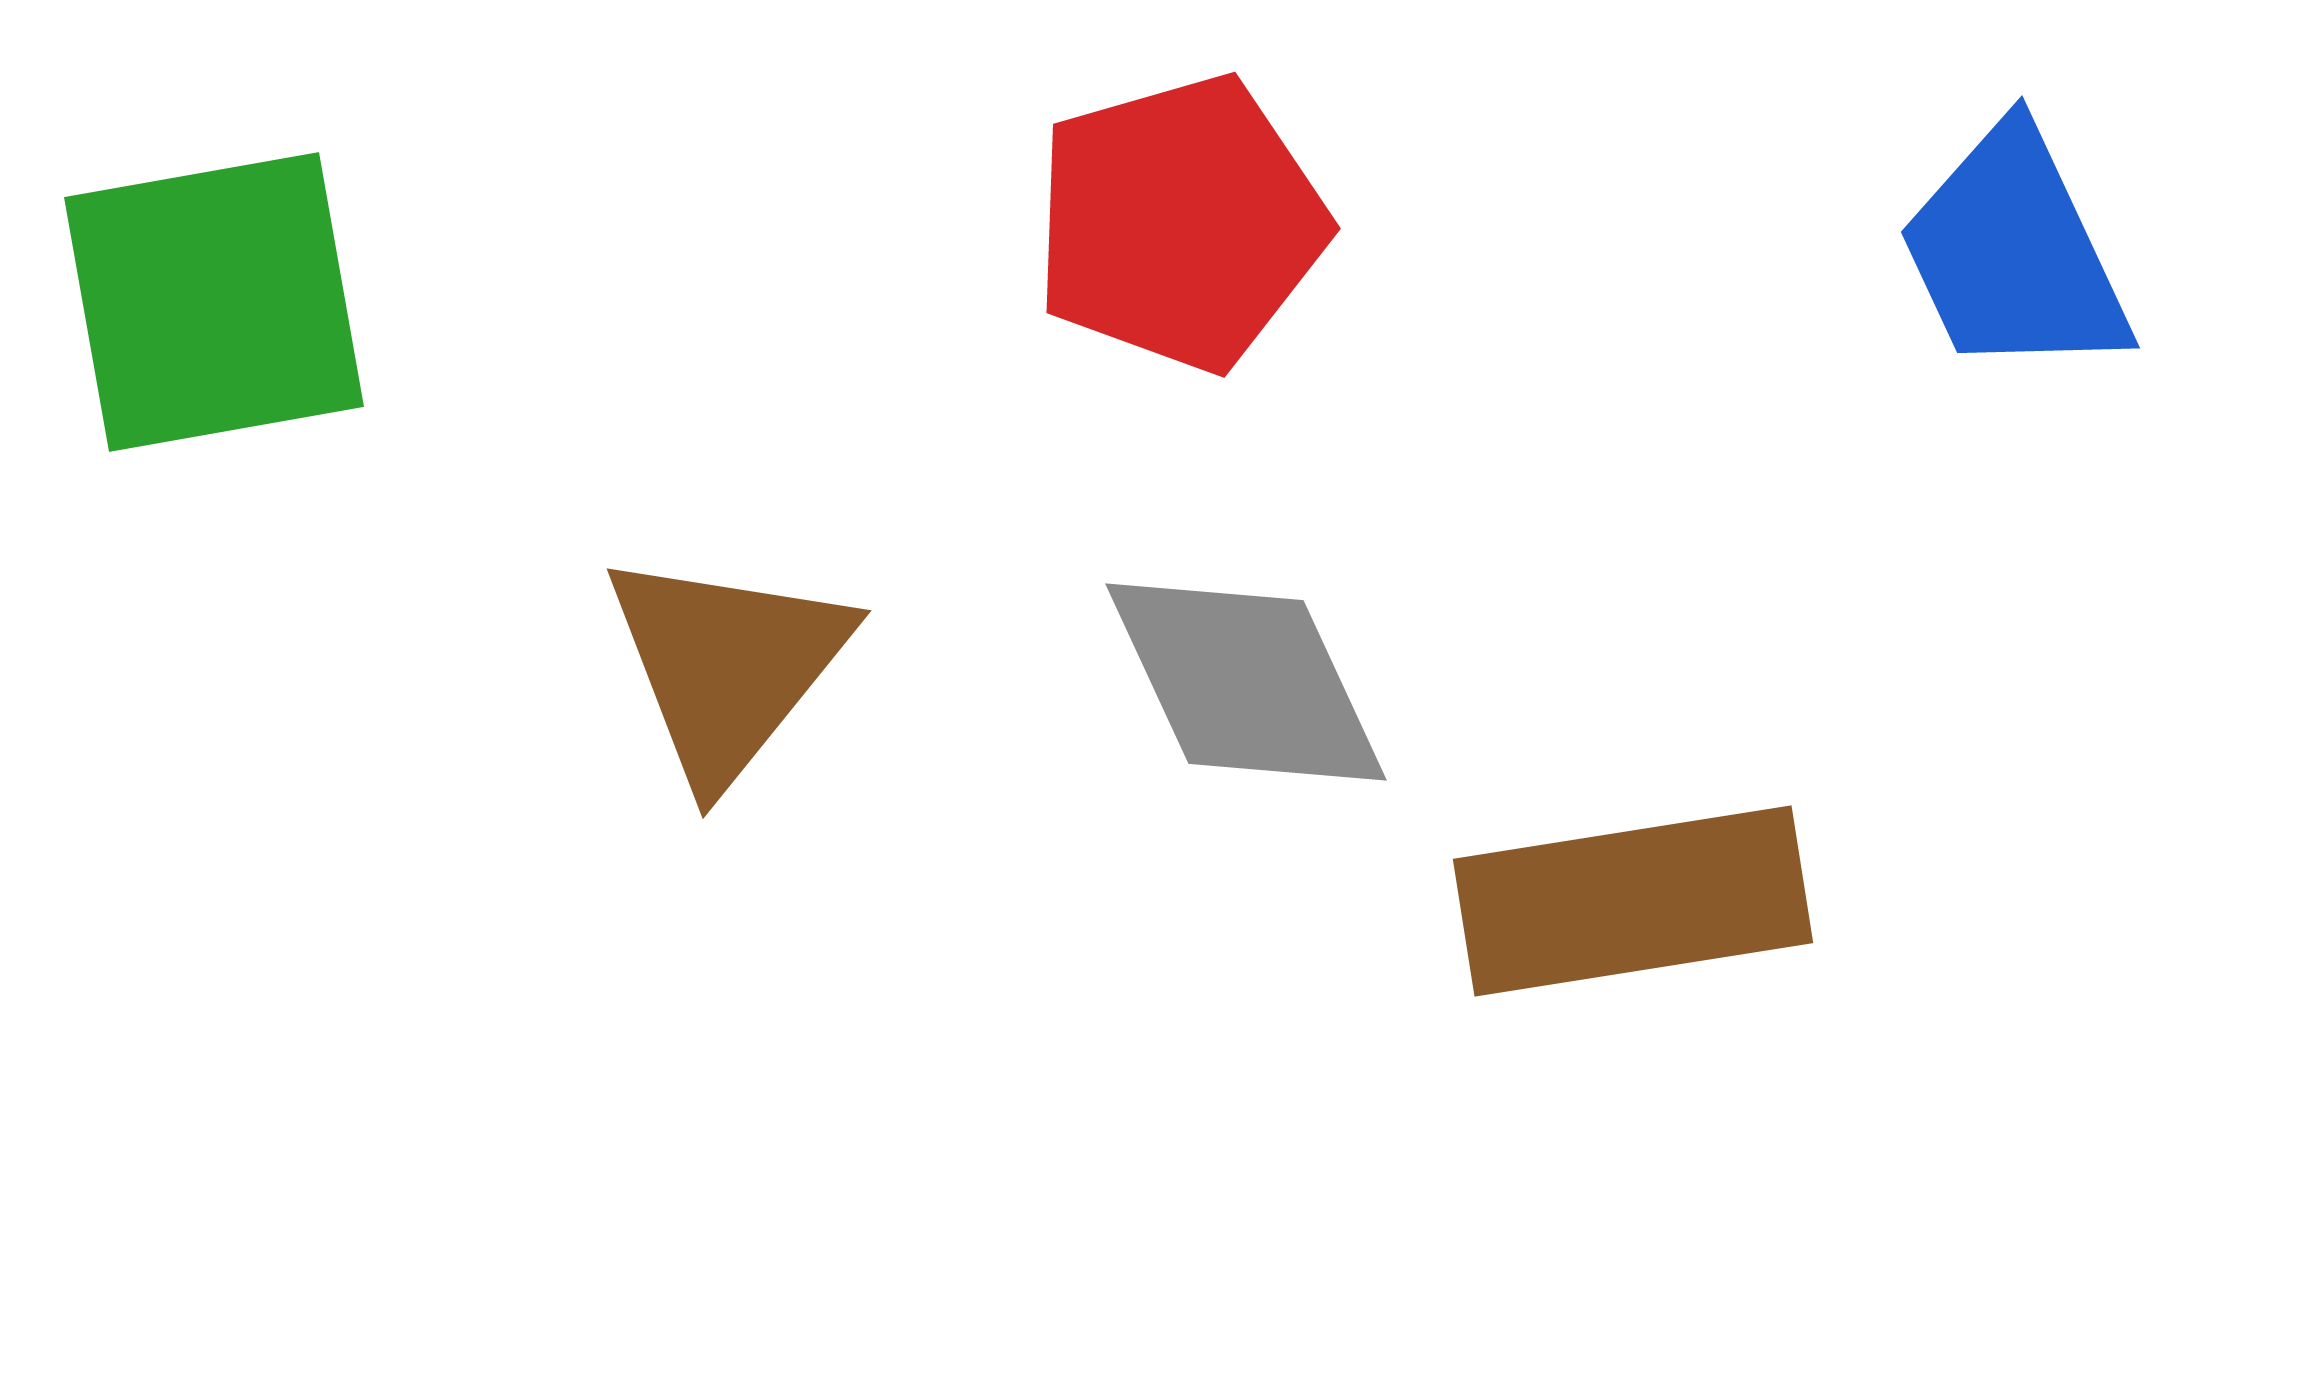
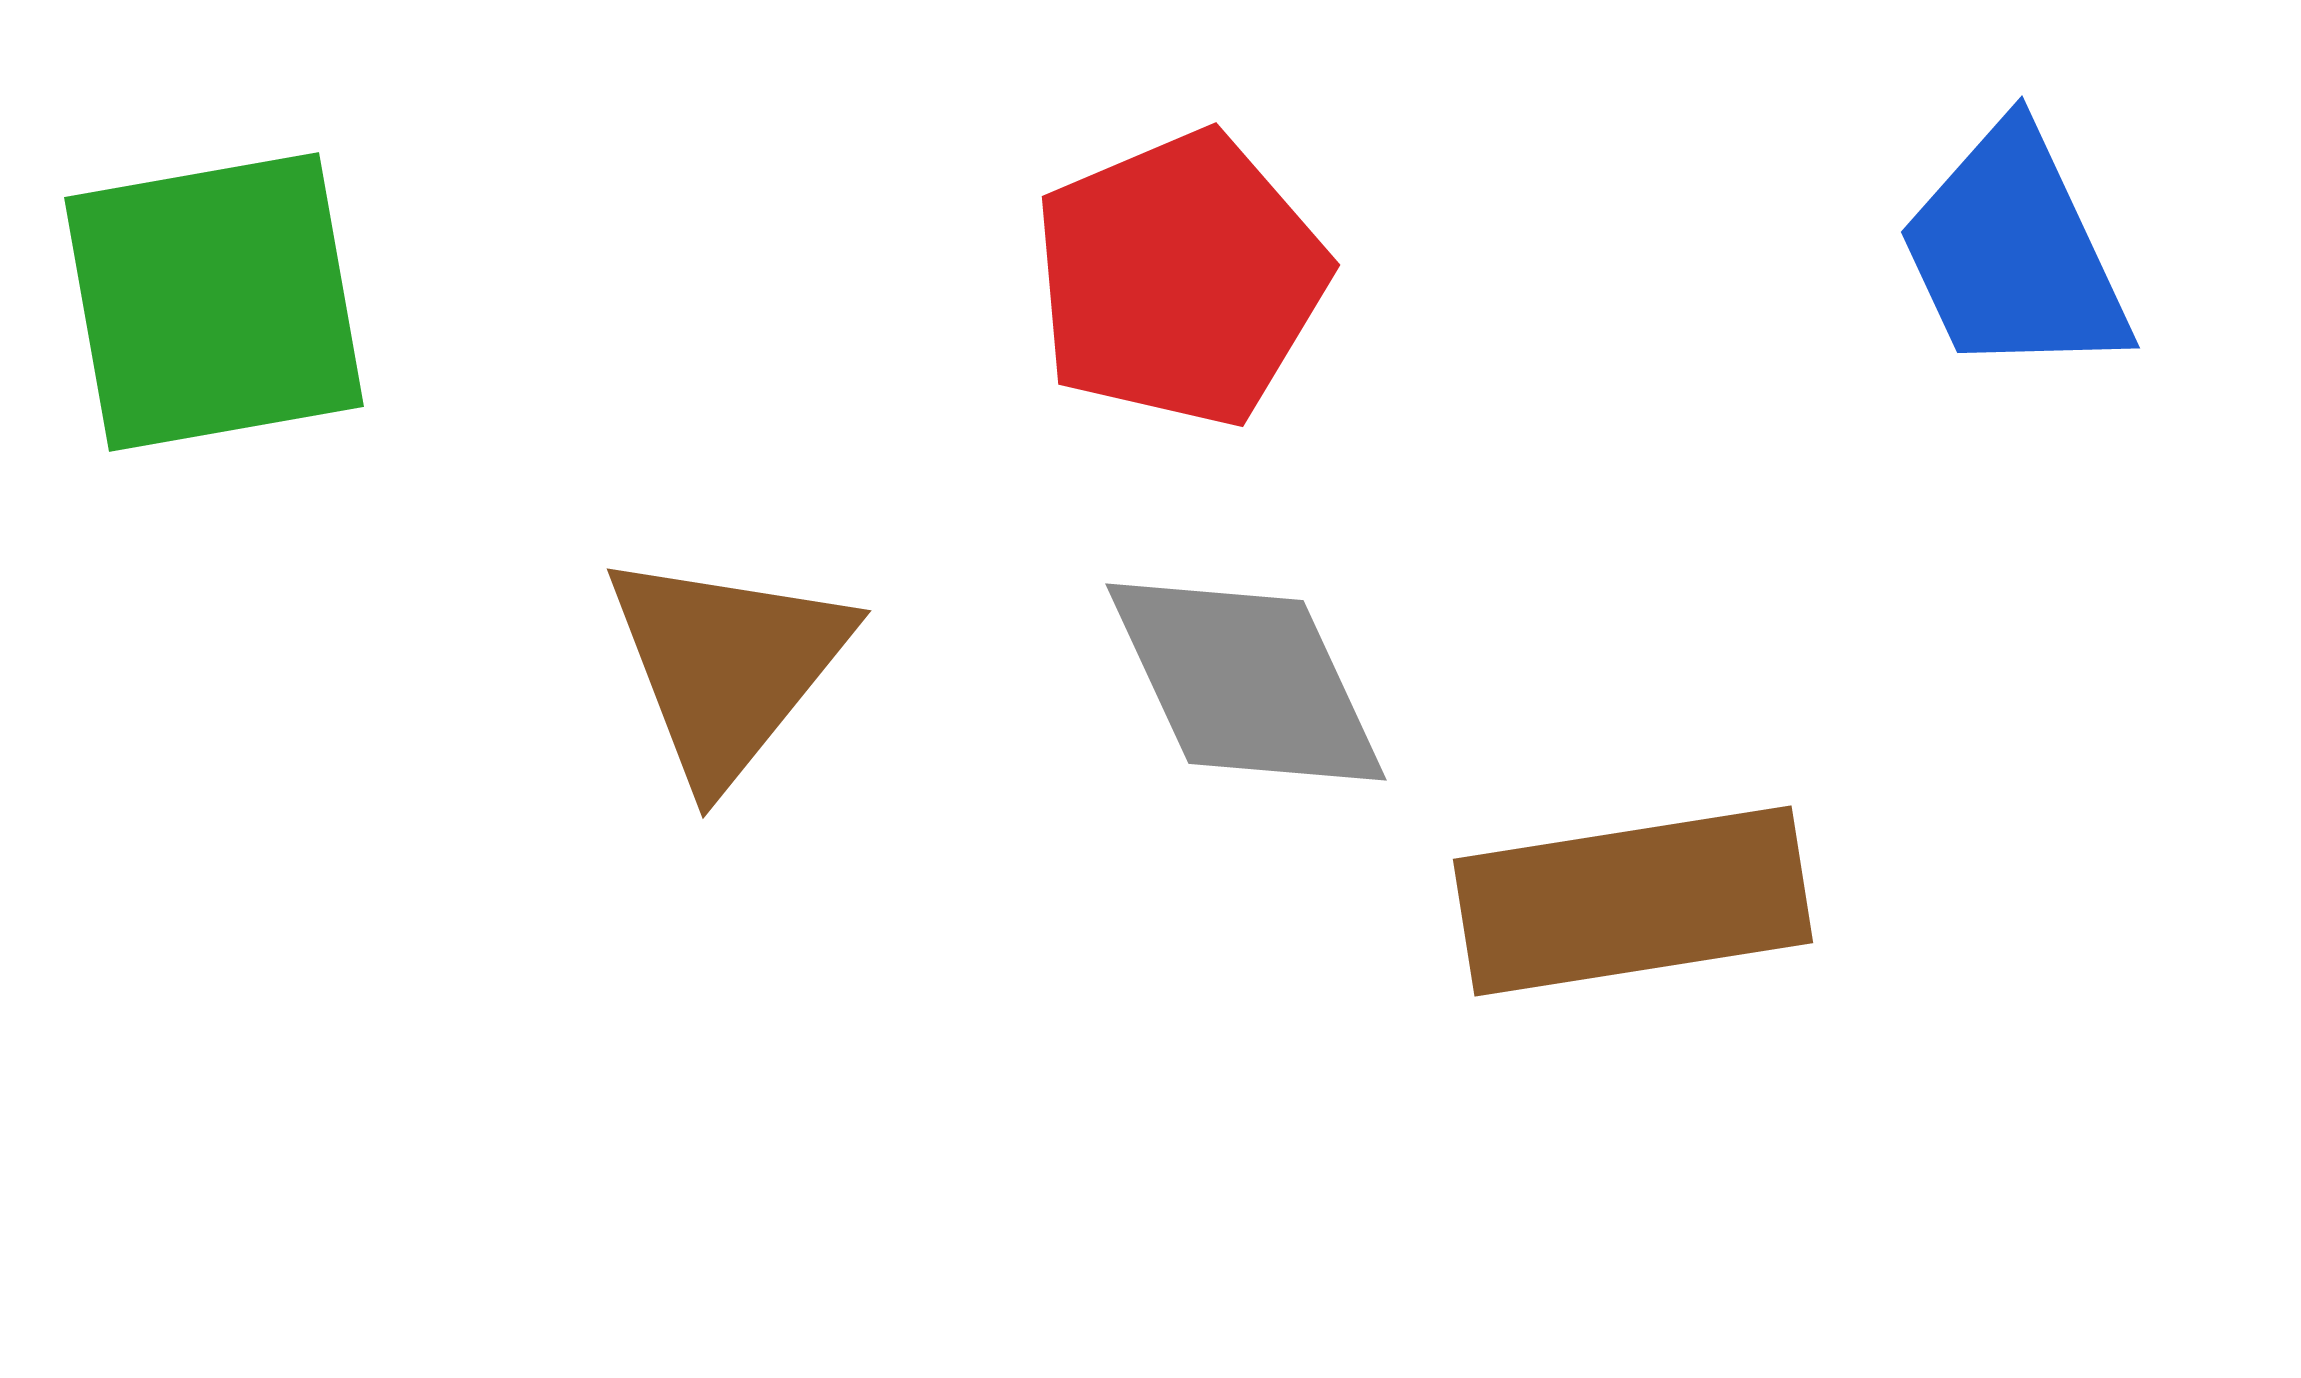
red pentagon: moved 56 px down; rotated 7 degrees counterclockwise
